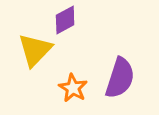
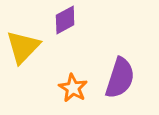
yellow triangle: moved 12 px left, 3 px up
